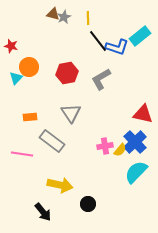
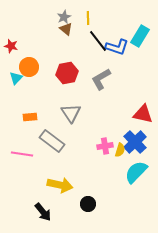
brown triangle: moved 13 px right, 15 px down; rotated 24 degrees clockwise
cyan rectangle: rotated 20 degrees counterclockwise
yellow semicircle: rotated 24 degrees counterclockwise
